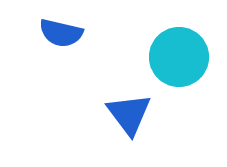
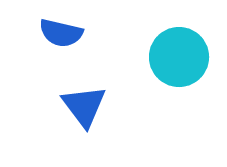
blue triangle: moved 45 px left, 8 px up
